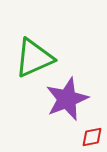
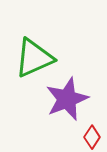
red diamond: rotated 45 degrees counterclockwise
